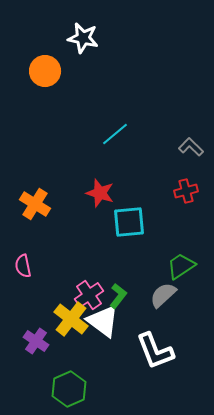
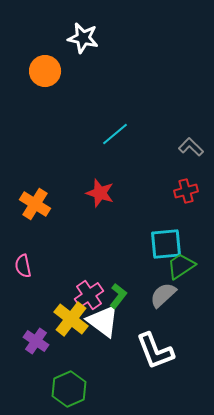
cyan square: moved 37 px right, 22 px down
